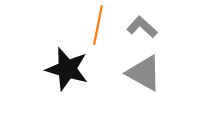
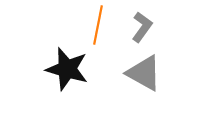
gray L-shape: rotated 84 degrees clockwise
